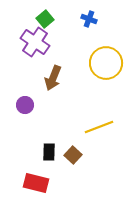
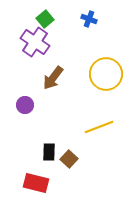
yellow circle: moved 11 px down
brown arrow: rotated 15 degrees clockwise
brown square: moved 4 px left, 4 px down
